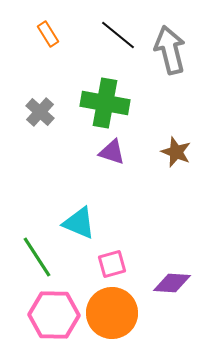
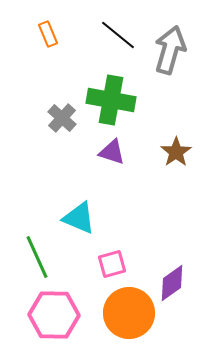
orange rectangle: rotated 10 degrees clockwise
gray arrow: rotated 30 degrees clockwise
green cross: moved 6 px right, 3 px up
gray cross: moved 22 px right, 6 px down
brown star: rotated 16 degrees clockwise
cyan triangle: moved 5 px up
green line: rotated 9 degrees clockwise
purple diamond: rotated 39 degrees counterclockwise
orange circle: moved 17 px right
